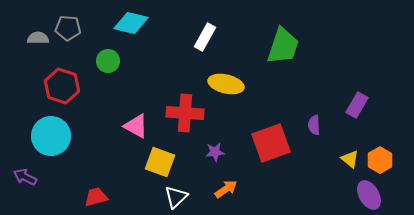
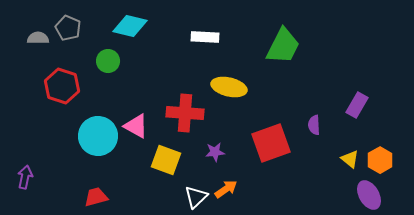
cyan diamond: moved 1 px left, 3 px down
gray pentagon: rotated 20 degrees clockwise
white rectangle: rotated 64 degrees clockwise
green trapezoid: rotated 9 degrees clockwise
yellow ellipse: moved 3 px right, 3 px down
cyan circle: moved 47 px right
yellow square: moved 6 px right, 2 px up
purple arrow: rotated 75 degrees clockwise
white triangle: moved 20 px right
